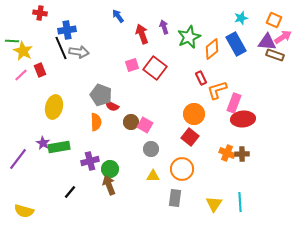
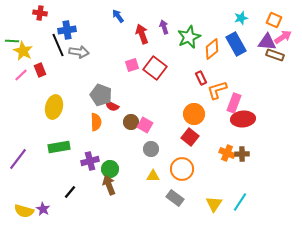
black line at (61, 48): moved 3 px left, 3 px up
purple star at (43, 143): moved 66 px down
gray rectangle at (175, 198): rotated 60 degrees counterclockwise
cyan line at (240, 202): rotated 36 degrees clockwise
